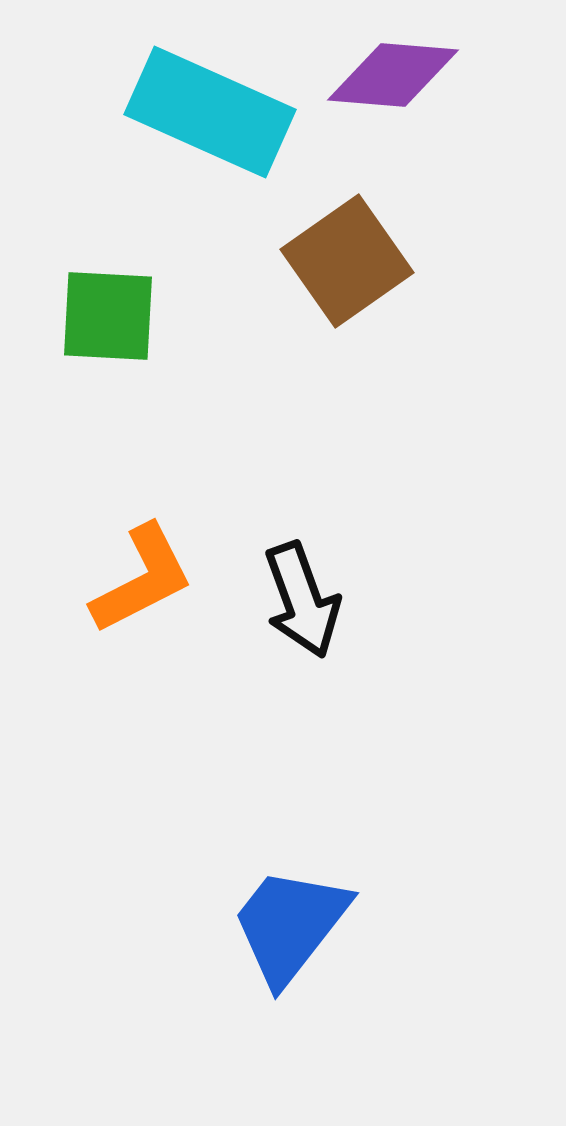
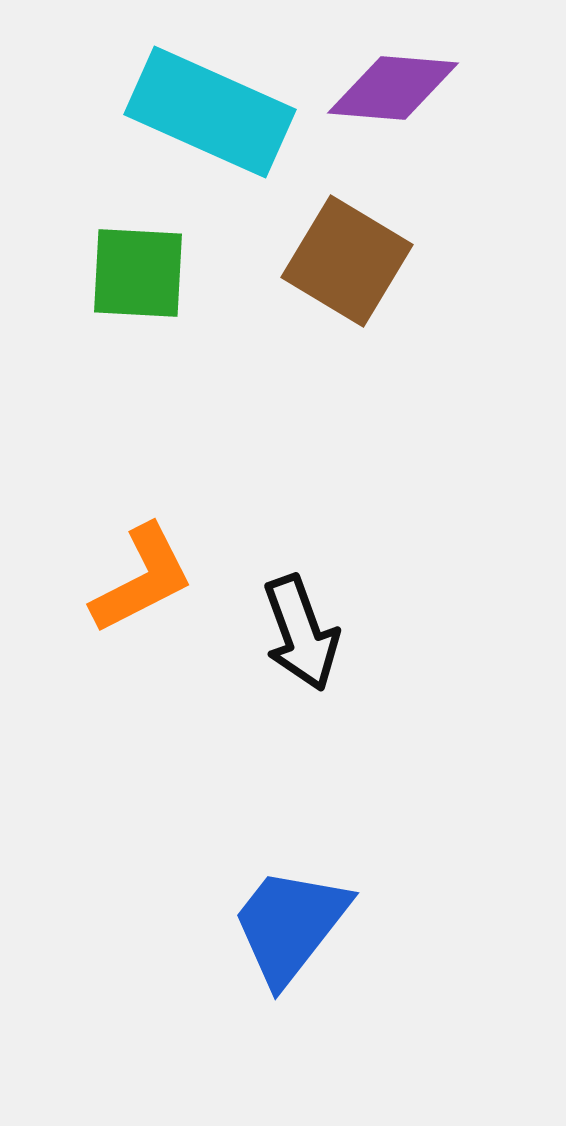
purple diamond: moved 13 px down
brown square: rotated 24 degrees counterclockwise
green square: moved 30 px right, 43 px up
black arrow: moved 1 px left, 33 px down
